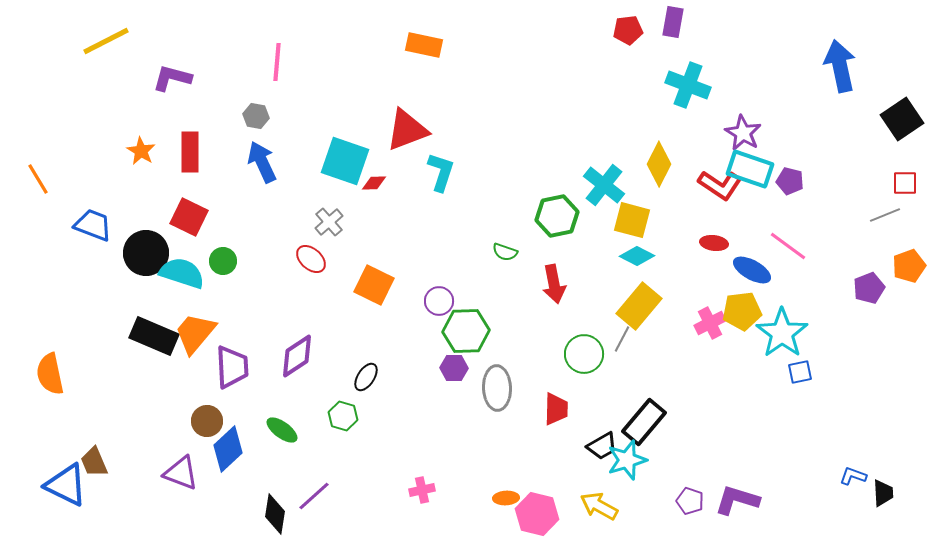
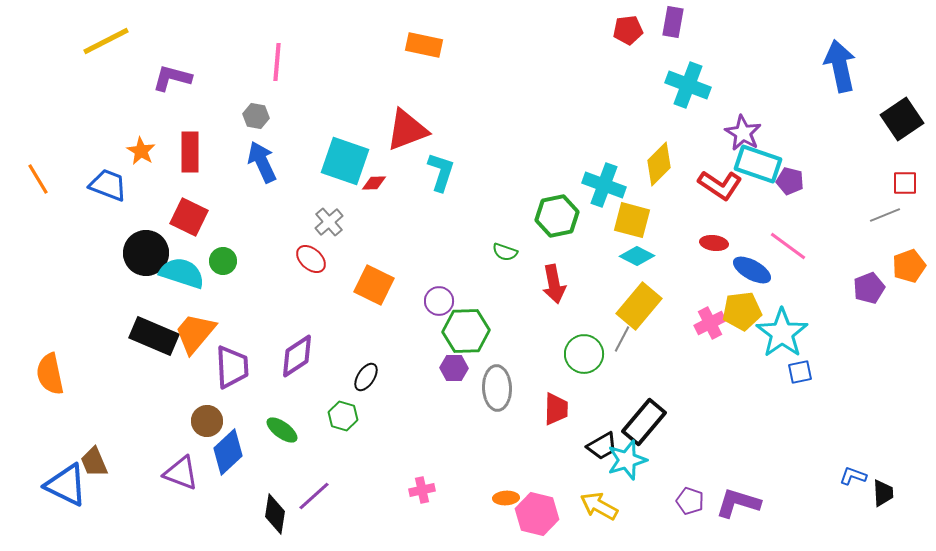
yellow diamond at (659, 164): rotated 18 degrees clockwise
cyan rectangle at (750, 169): moved 8 px right, 5 px up
cyan cross at (604, 185): rotated 18 degrees counterclockwise
blue trapezoid at (93, 225): moved 15 px right, 40 px up
blue diamond at (228, 449): moved 3 px down
purple L-shape at (737, 500): moved 1 px right, 3 px down
